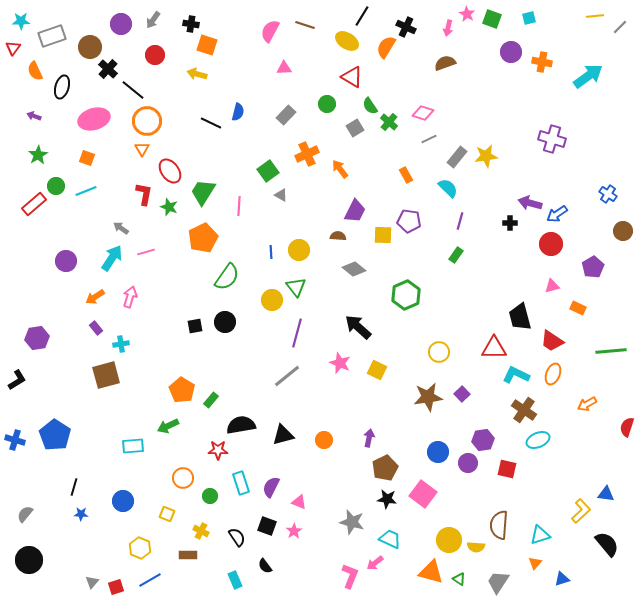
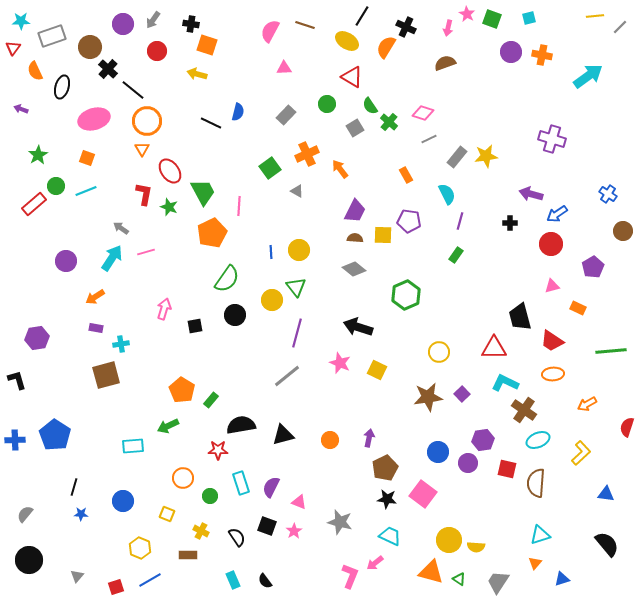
purple circle at (121, 24): moved 2 px right
red circle at (155, 55): moved 2 px right, 4 px up
orange cross at (542, 62): moved 7 px up
purple arrow at (34, 116): moved 13 px left, 7 px up
green square at (268, 171): moved 2 px right, 3 px up
cyan semicircle at (448, 188): moved 1 px left, 6 px down; rotated 20 degrees clockwise
green trapezoid at (203, 192): rotated 120 degrees clockwise
gray triangle at (281, 195): moved 16 px right, 4 px up
purple arrow at (530, 203): moved 1 px right, 9 px up
brown semicircle at (338, 236): moved 17 px right, 2 px down
orange pentagon at (203, 238): moved 9 px right, 5 px up
green semicircle at (227, 277): moved 2 px down
pink arrow at (130, 297): moved 34 px right, 12 px down
black circle at (225, 322): moved 10 px right, 7 px up
black arrow at (358, 327): rotated 24 degrees counterclockwise
purple rectangle at (96, 328): rotated 40 degrees counterclockwise
orange ellipse at (553, 374): rotated 65 degrees clockwise
cyan L-shape at (516, 375): moved 11 px left, 8 px down
black L-shape at (17, 380): rotated 75 degrees counterclockwise
blue cross at (15, 440): rotated 18 degrees counterclockwise
orange circle at (324, 440): moved 6 px right
yellow L-shape at (581, 511): moved 58 px up
gray star at (352, 522): moved 12 px left
brown semicircle at (499, 525): moved 37 px right, 42 px up
cyan trapezoid at (390, 539): moved 3 px up
black semicircle at (265, 566): moved 15 px down
cyan rectangle at (235, 580): moved 2 px left
gray triangle at (92, 582): moved 15 px left, 6 px up
